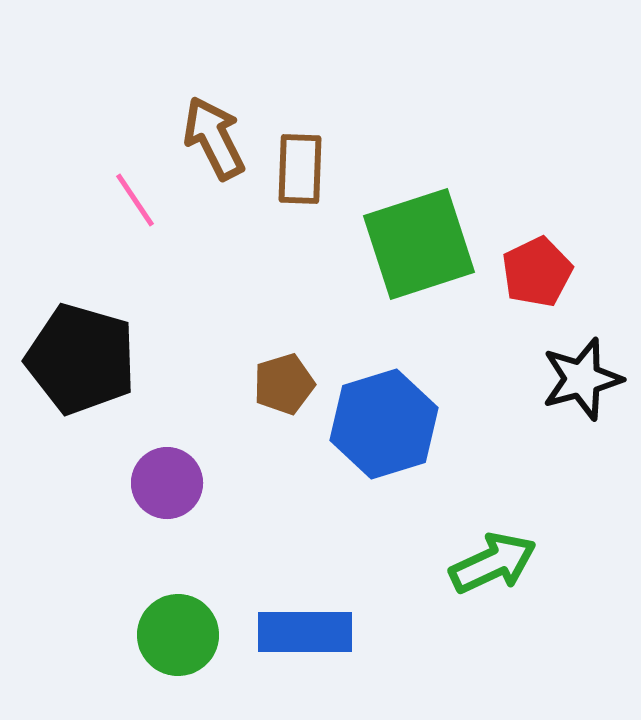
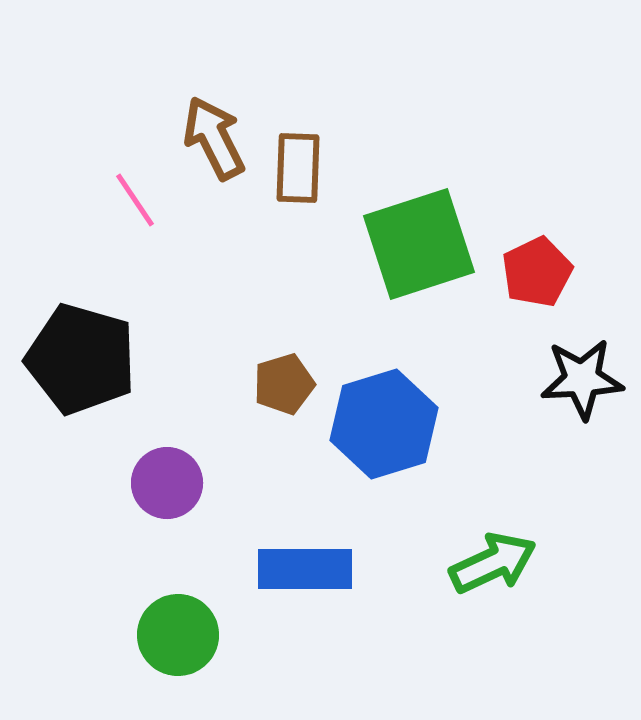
brown rectangle: moved 2 px left, 1 px up
black star: rotated 12 degrees clockwise
blue rectangle: moved 63 px up
